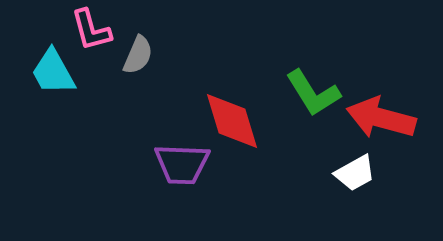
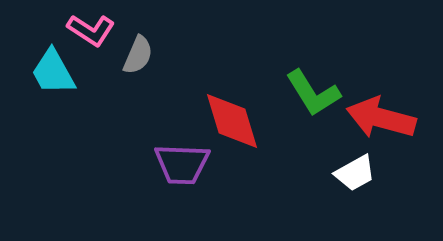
pink L-shape: rotated 42 degrees counterclockwise
